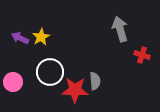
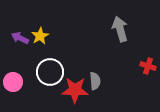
yellow star: moved 1 px left, 1 px up
red cross: moved 6 px right, 11 px down
